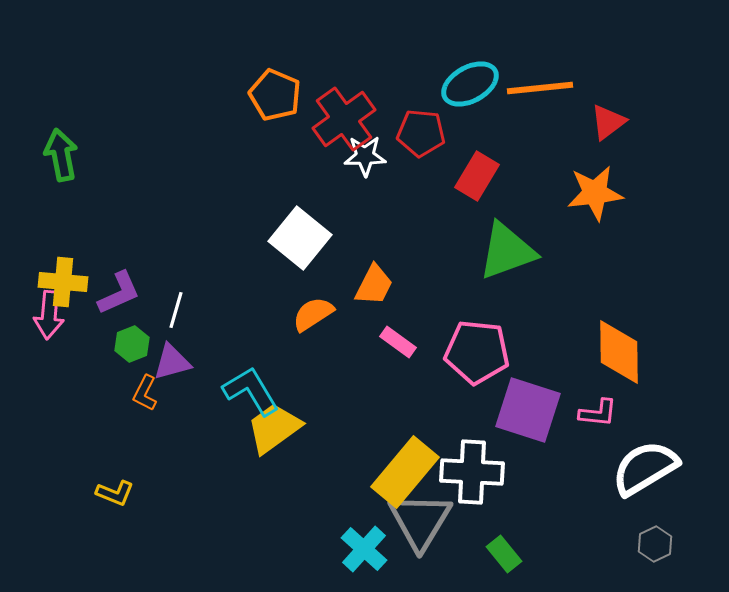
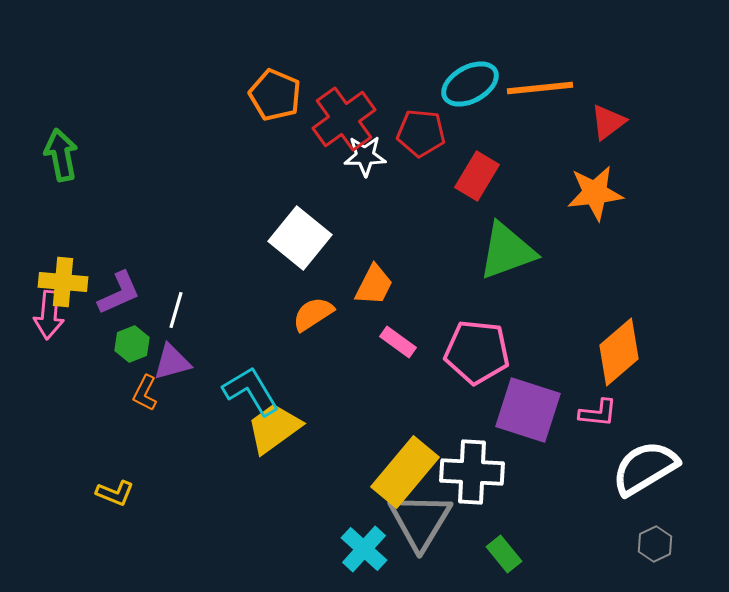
orange diamond: rotated 50 degrees clockwise
